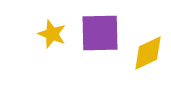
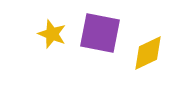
purple square: rotated 12 degrees clockwise
